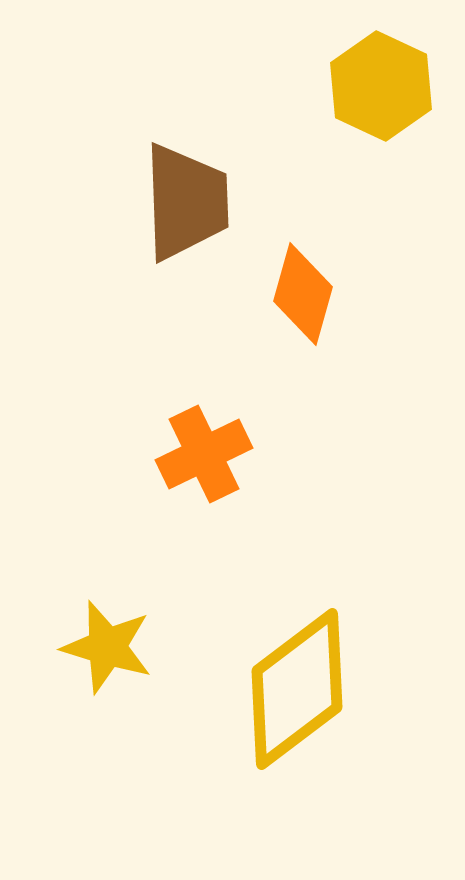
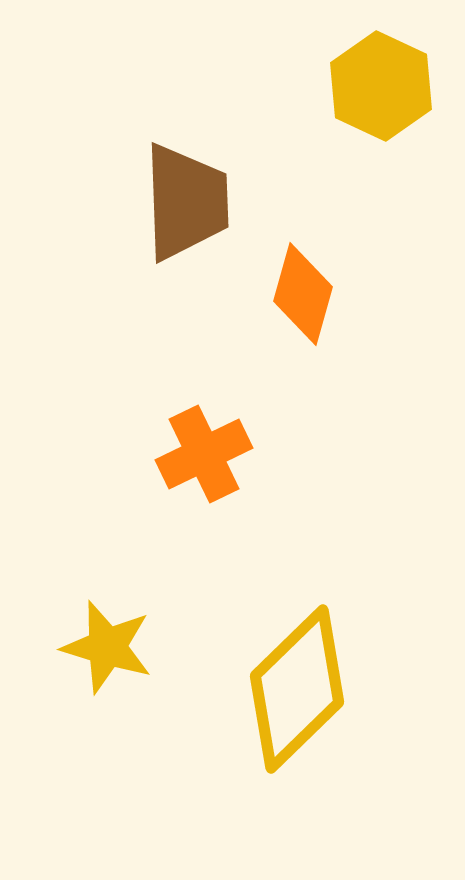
yellow diamond: rotated 7 degrees counterclockwise
